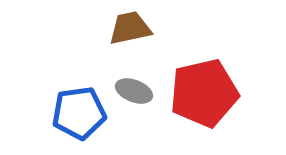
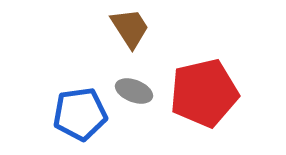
brown trapezoid: rotated 69 degrees clockwise
blue pentagon: moved 1 px right, 1 px down
